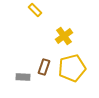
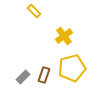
yellow rectangle: moved 1 px left, 1 px down
brown rectangle: moved 8 px down
gray rectangle: rotated 48 degrees counterclockwise
